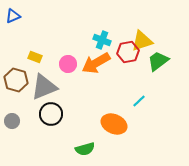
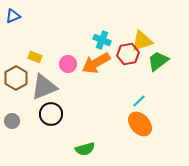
red hexagon: moved 2 px down
brown hexagon: moved 2 px up; rotated 15 degrees clockwise
orange ellipse: moved 26 px right; rotated 25 degrees clockwise
